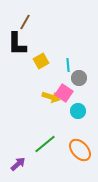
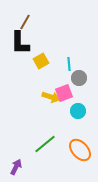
black L-shape: moved 3 px right, 1 px up
cyan line: moved 1 px right, 1 px up
pink square: rotated 36 degrees clockwise
purple arrow: moved 2 px left, 3 px down; rotated 21 degrees counterclockwise
